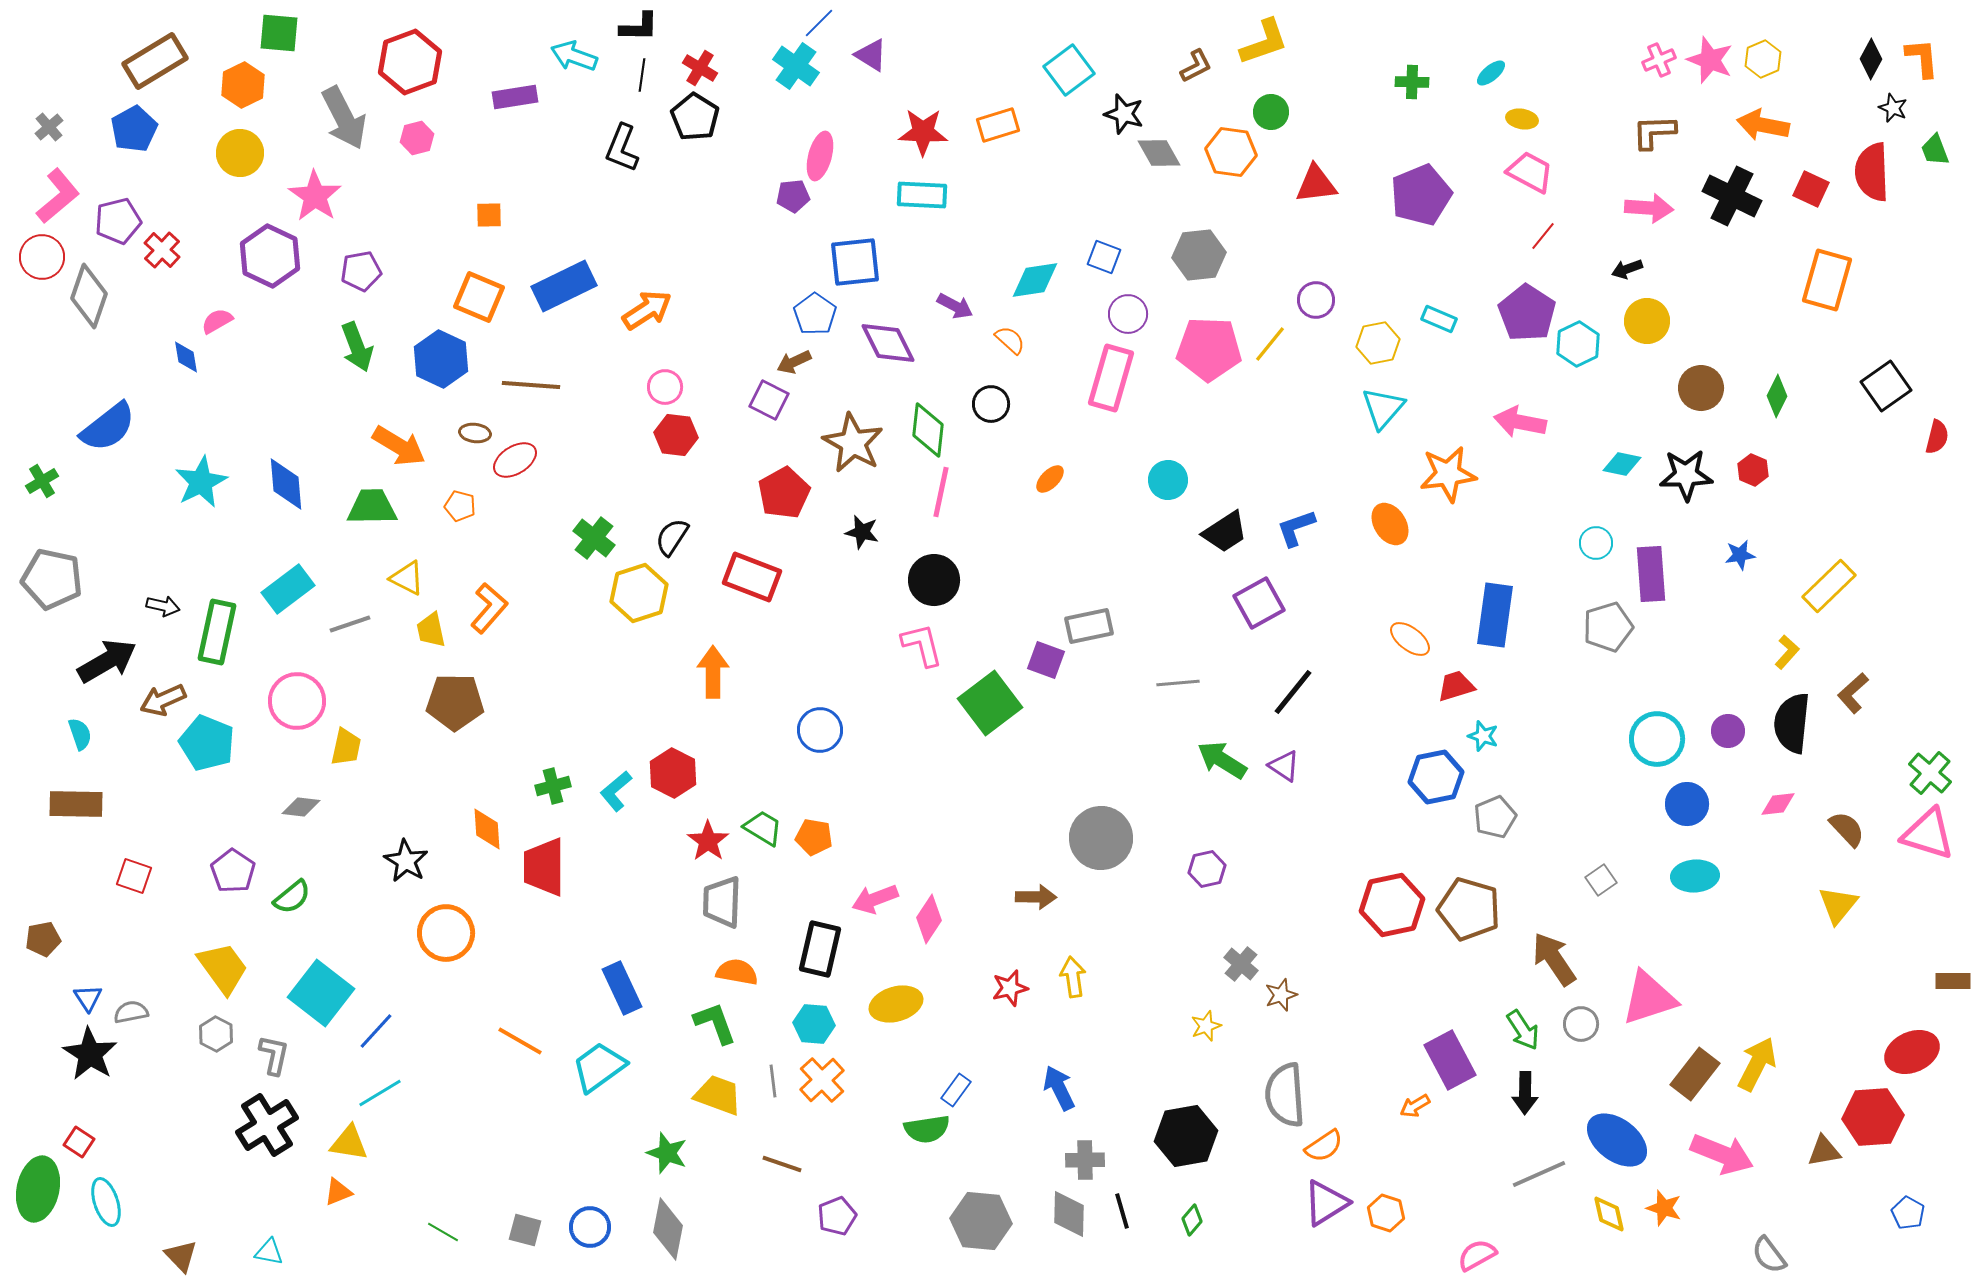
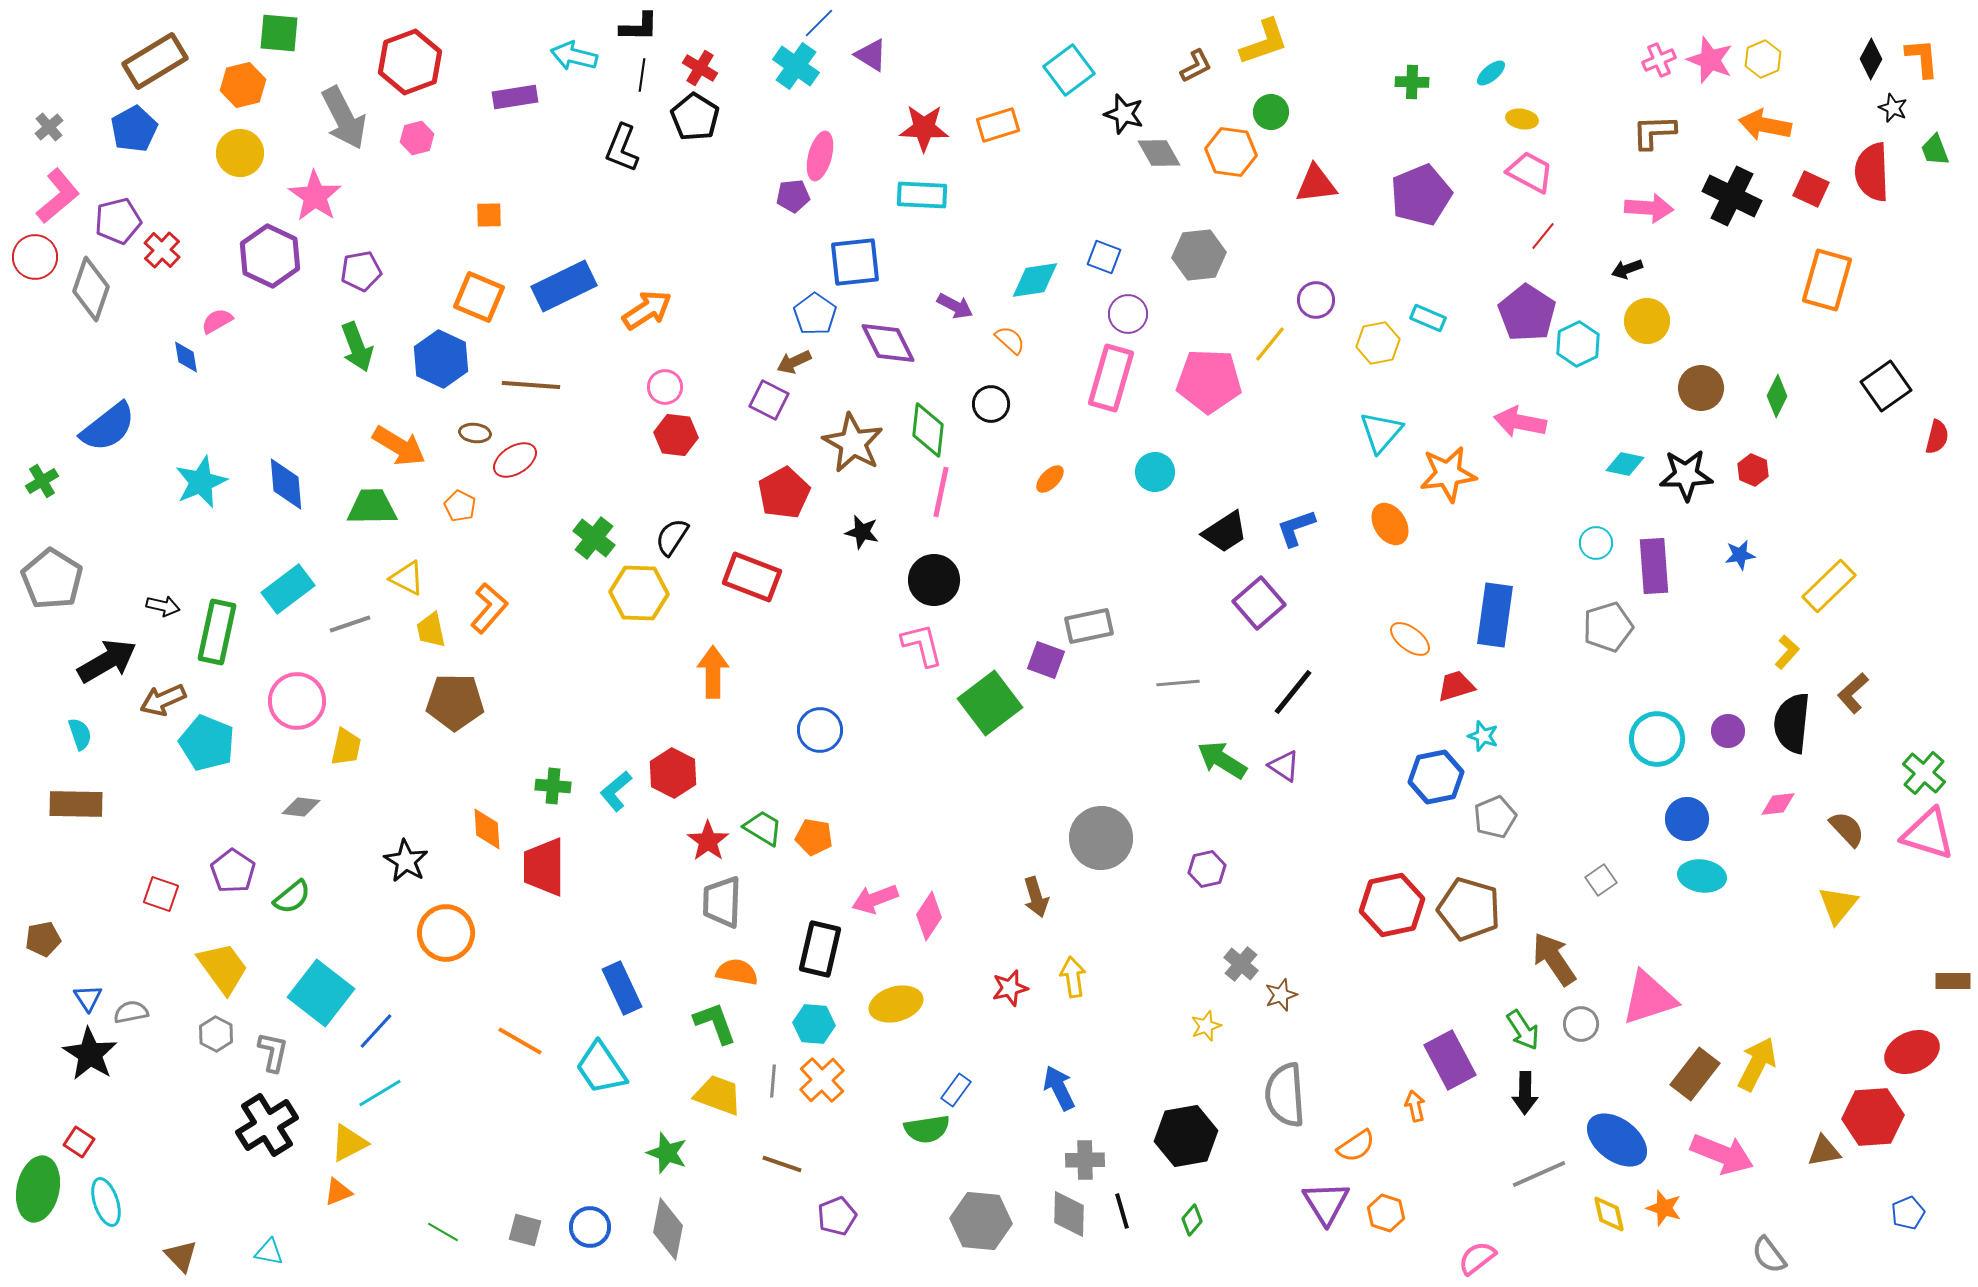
cyan arrow at (574, 56): rotated 6 degrees counterclockwise
orange hexagon at (243, 85): rotated 12 degrees clockwise
orange arrow at (1763, 125): moved 2 px right
red star at (923, 132): moved 1 px right, 4 px up
red circle at (42, 257): moved 7 px left
gray diamond at (89, 296): moved 2 px right, 7 px up
cyan rectangle at (1439, 319): moved 11 px left, 1 px up
pink pentagon at (1209, 349): moved 32 px down
cyan triangle at (1383, 408): moved 2 px left, 24 px down
cyan diamond at (1622, 464): moved 3 px right
cyan circle at (1168, 480): moved 13 px left, 8 px up
cyan star at (201, 482): rotated 4 degrees clockwise
orange pentagon at (460, 506): rotated 12 degrees clockwise
purple rectangle at (1651, 574): moved 3 px right, 8 px up
gray pentagon at (52, 579): rotated 20 degrees clockwise
yellow hexagon at (639, 593): rotated 20 degrees clockwise
purple square at (1259, 603): rotated 12 degrees counterclockwise
green cross at (1930, 773): moved 6 px left
green cross at (553, 786): rotated 20 degrees clockwise
blue circle at (1687, 804): moved 15 px down
red square at (134, 876): moved 27 px right, 18 px down
cyan ellipse at (1695, 876): moved 7 px right; rotated 12 degrees clockwise
brown arrow at (1036, 897): rotated 72 degrees clockwise
pink diamond at (929, 919): moved 3 px up
gray L-shape at (274, 1055): moved 1 px left, 3 px up
cyan trapezoid at (599, 1067): moved 2 px right, 1 px down; rotated 88 degrees counterclockwise
gray line at (773, 1081): rotated 12 degrees clockwise
orange arrow at (1415, 1106): rotated 108 degrees clockwise
yellow triangle at (349, 1143): rotated 36 degrees counterclockwise
orange semicircle at (1324, 1146): moved 32 px right
purple triangle at (1326, 1203): rotated 30 degrees counterclockwise
blue pentagon at (1908, 1213): rotated 20 degrees clockwise
pink semicircle at (1477, 1255): moved 3 px down; rotated 9 degrees counterclockwise
